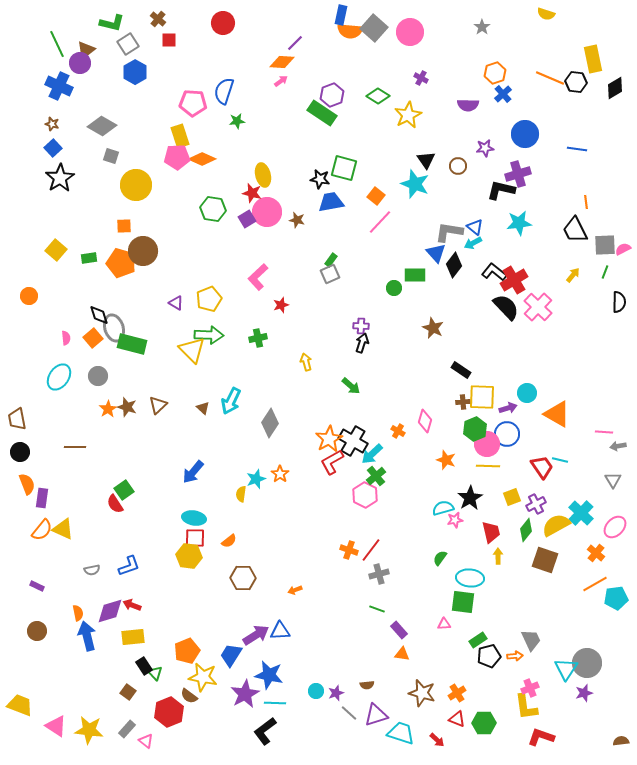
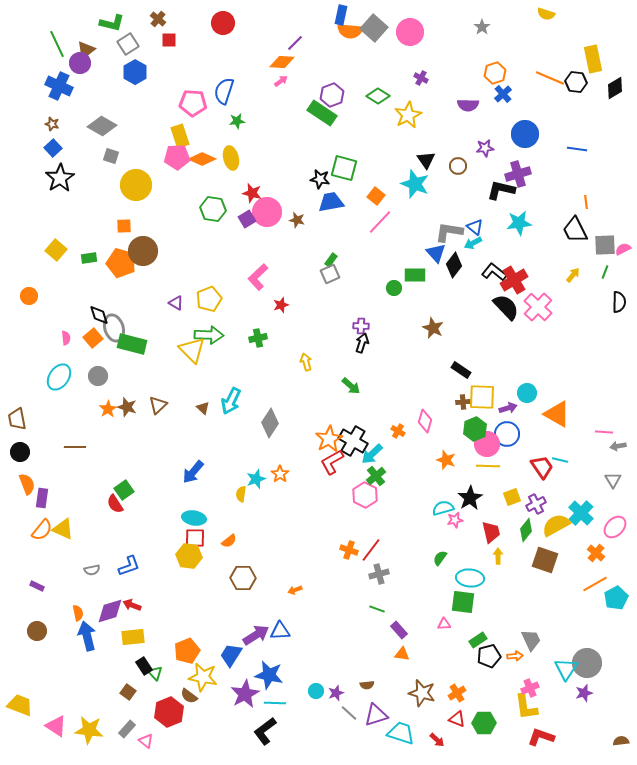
yellow ellipse at (263, 175): moved 32 px left, 17 px up
cyan pentagon at (616, 598): rotated 20 degrees counterclockwise
